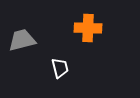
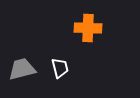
gray trapezoid: moved 29 px down
